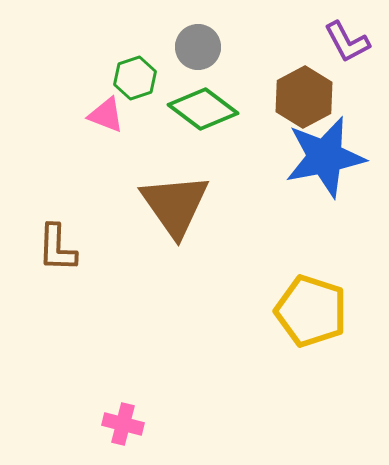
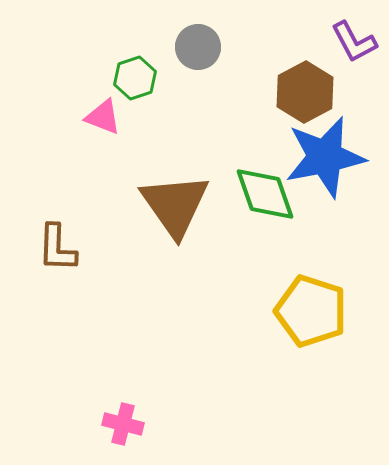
purple L-shape: moved 7 px right
brown hexagon: moved 1 px right, 5 px up
green diamond: moved 62 px right, 85 px down; rotated 34 degrees clockwise
pink triangle: moved 3 px left, 2 px down
